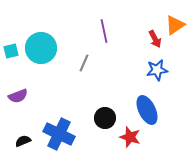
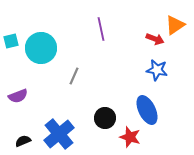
purple line: moved 3 px left, 2 px up
red arrow: rotated 42 degrees counterclockwise
cyan square: moved 10 px up
gray line: moved 10 px left, 13 px down
blue star: rotated 20 degrees clockwise
blue cross: rotated 24 degrees clockwise
